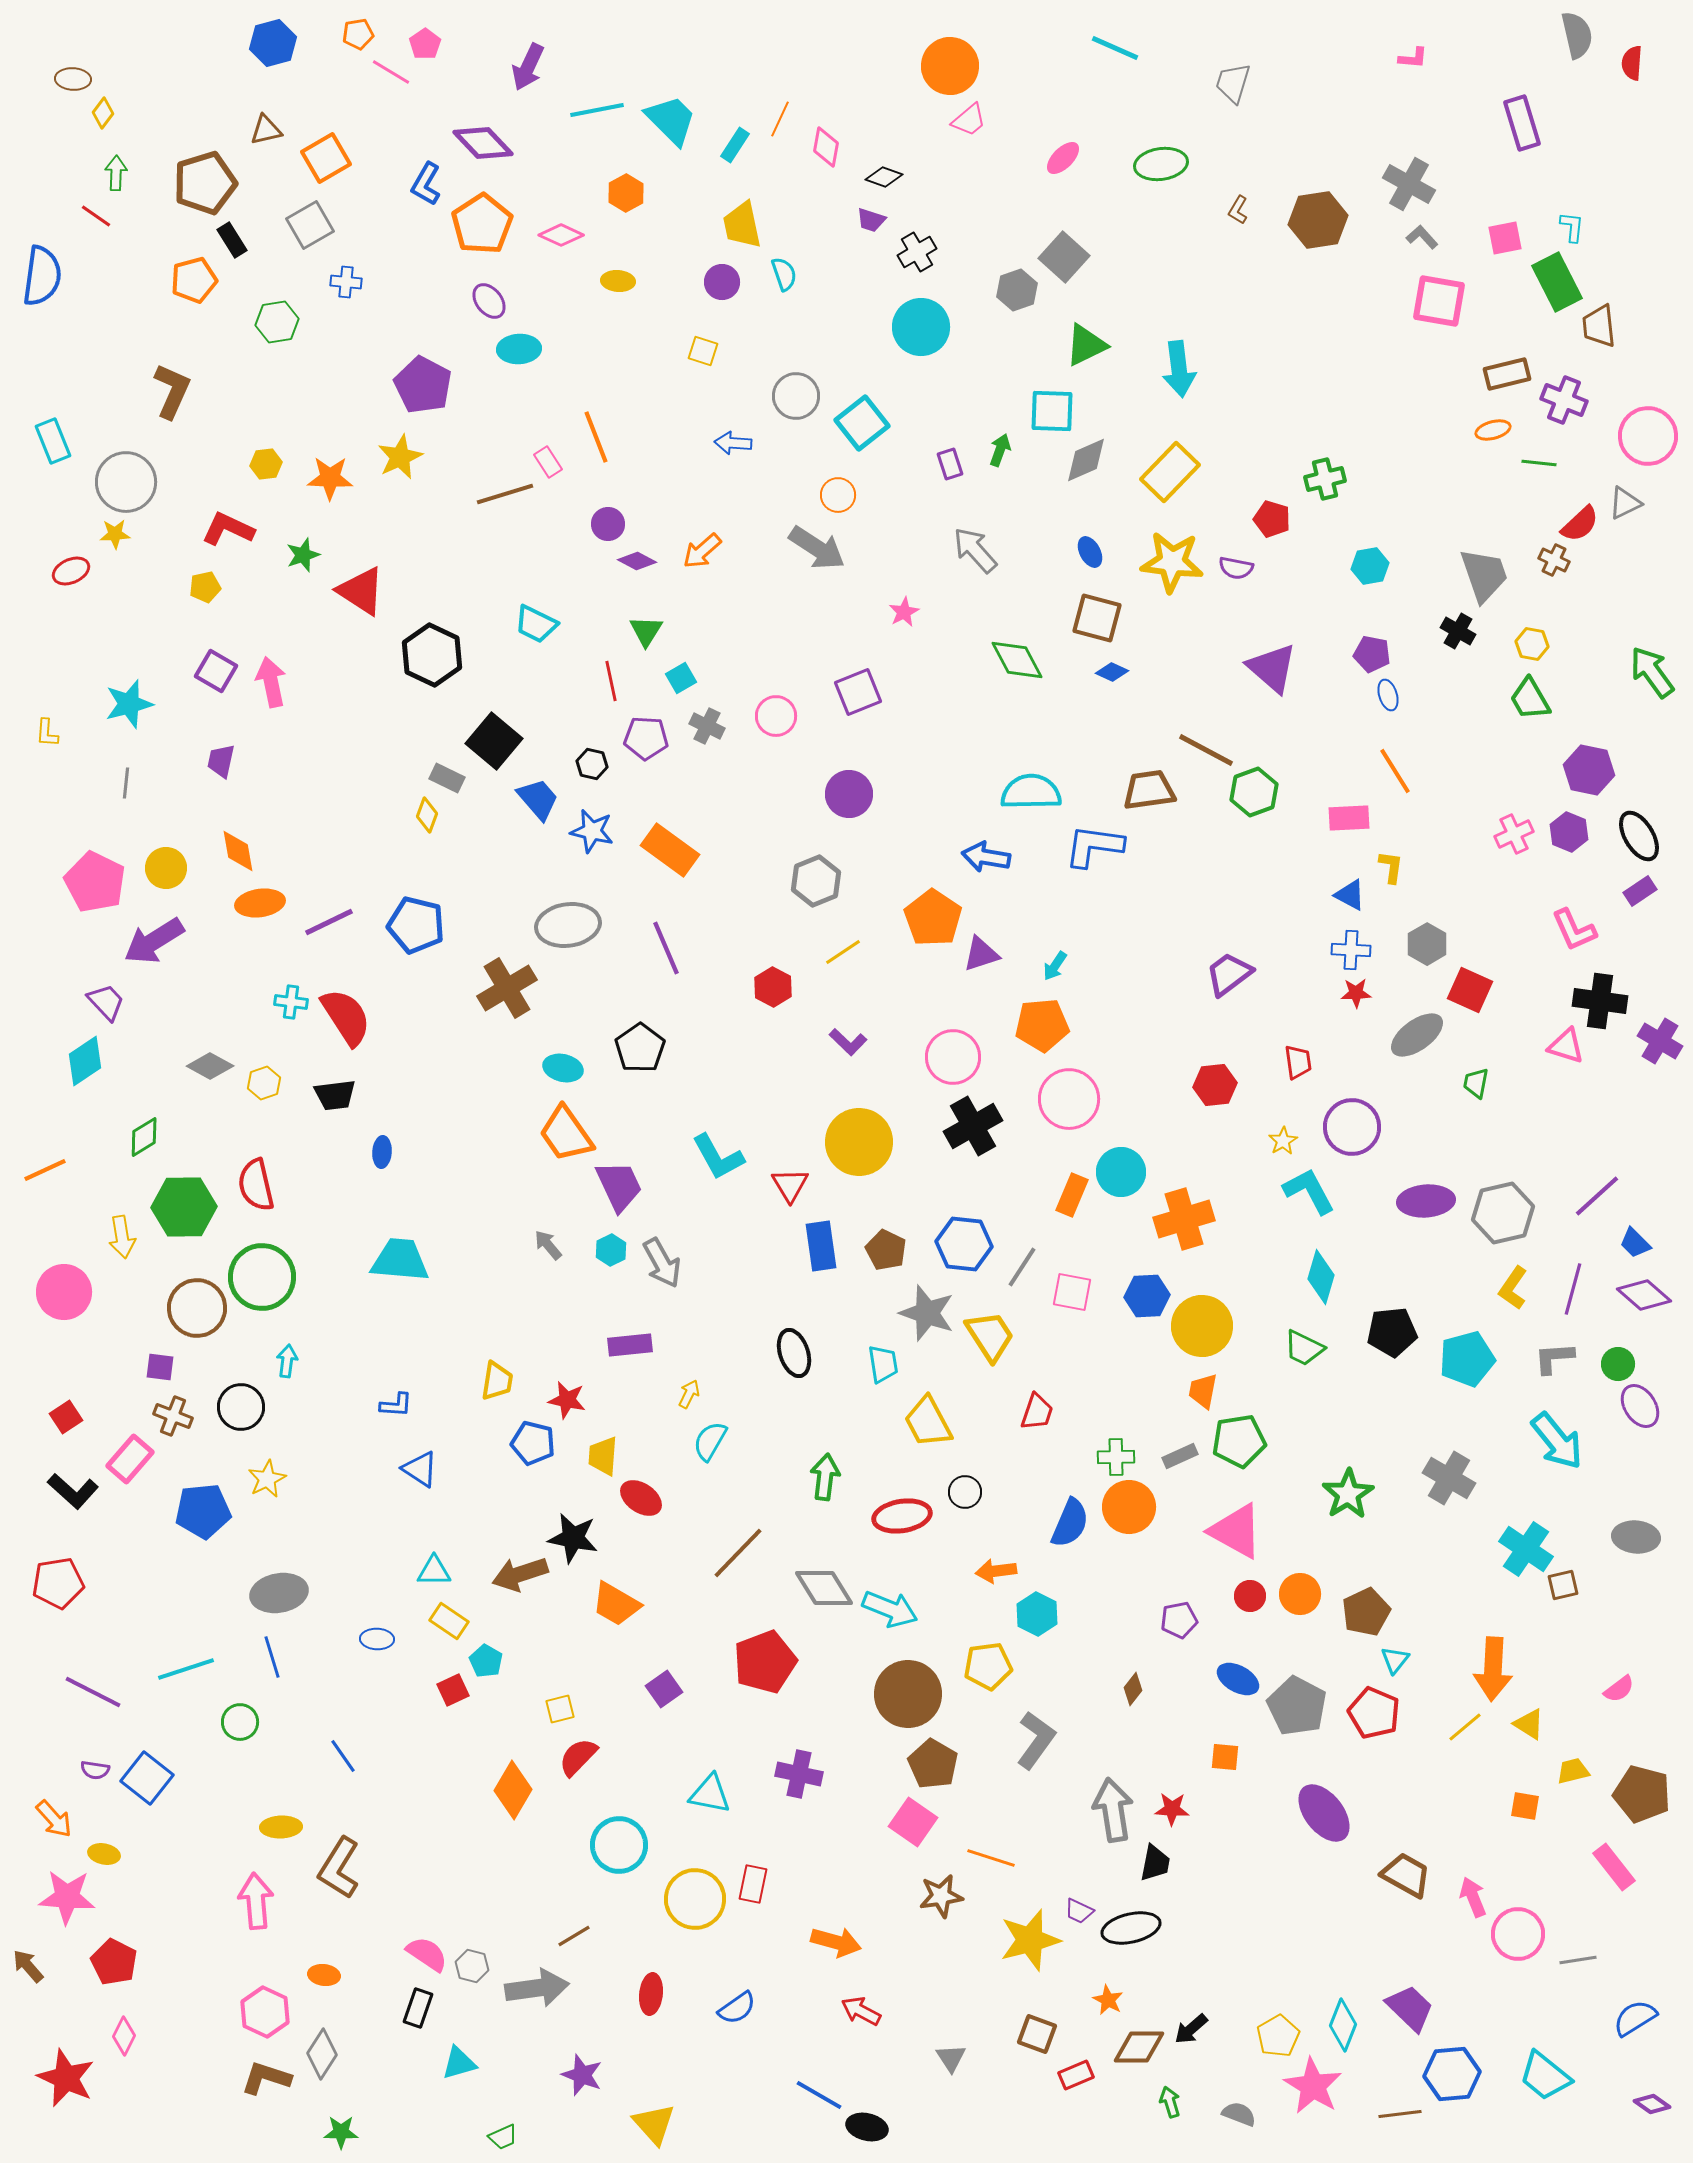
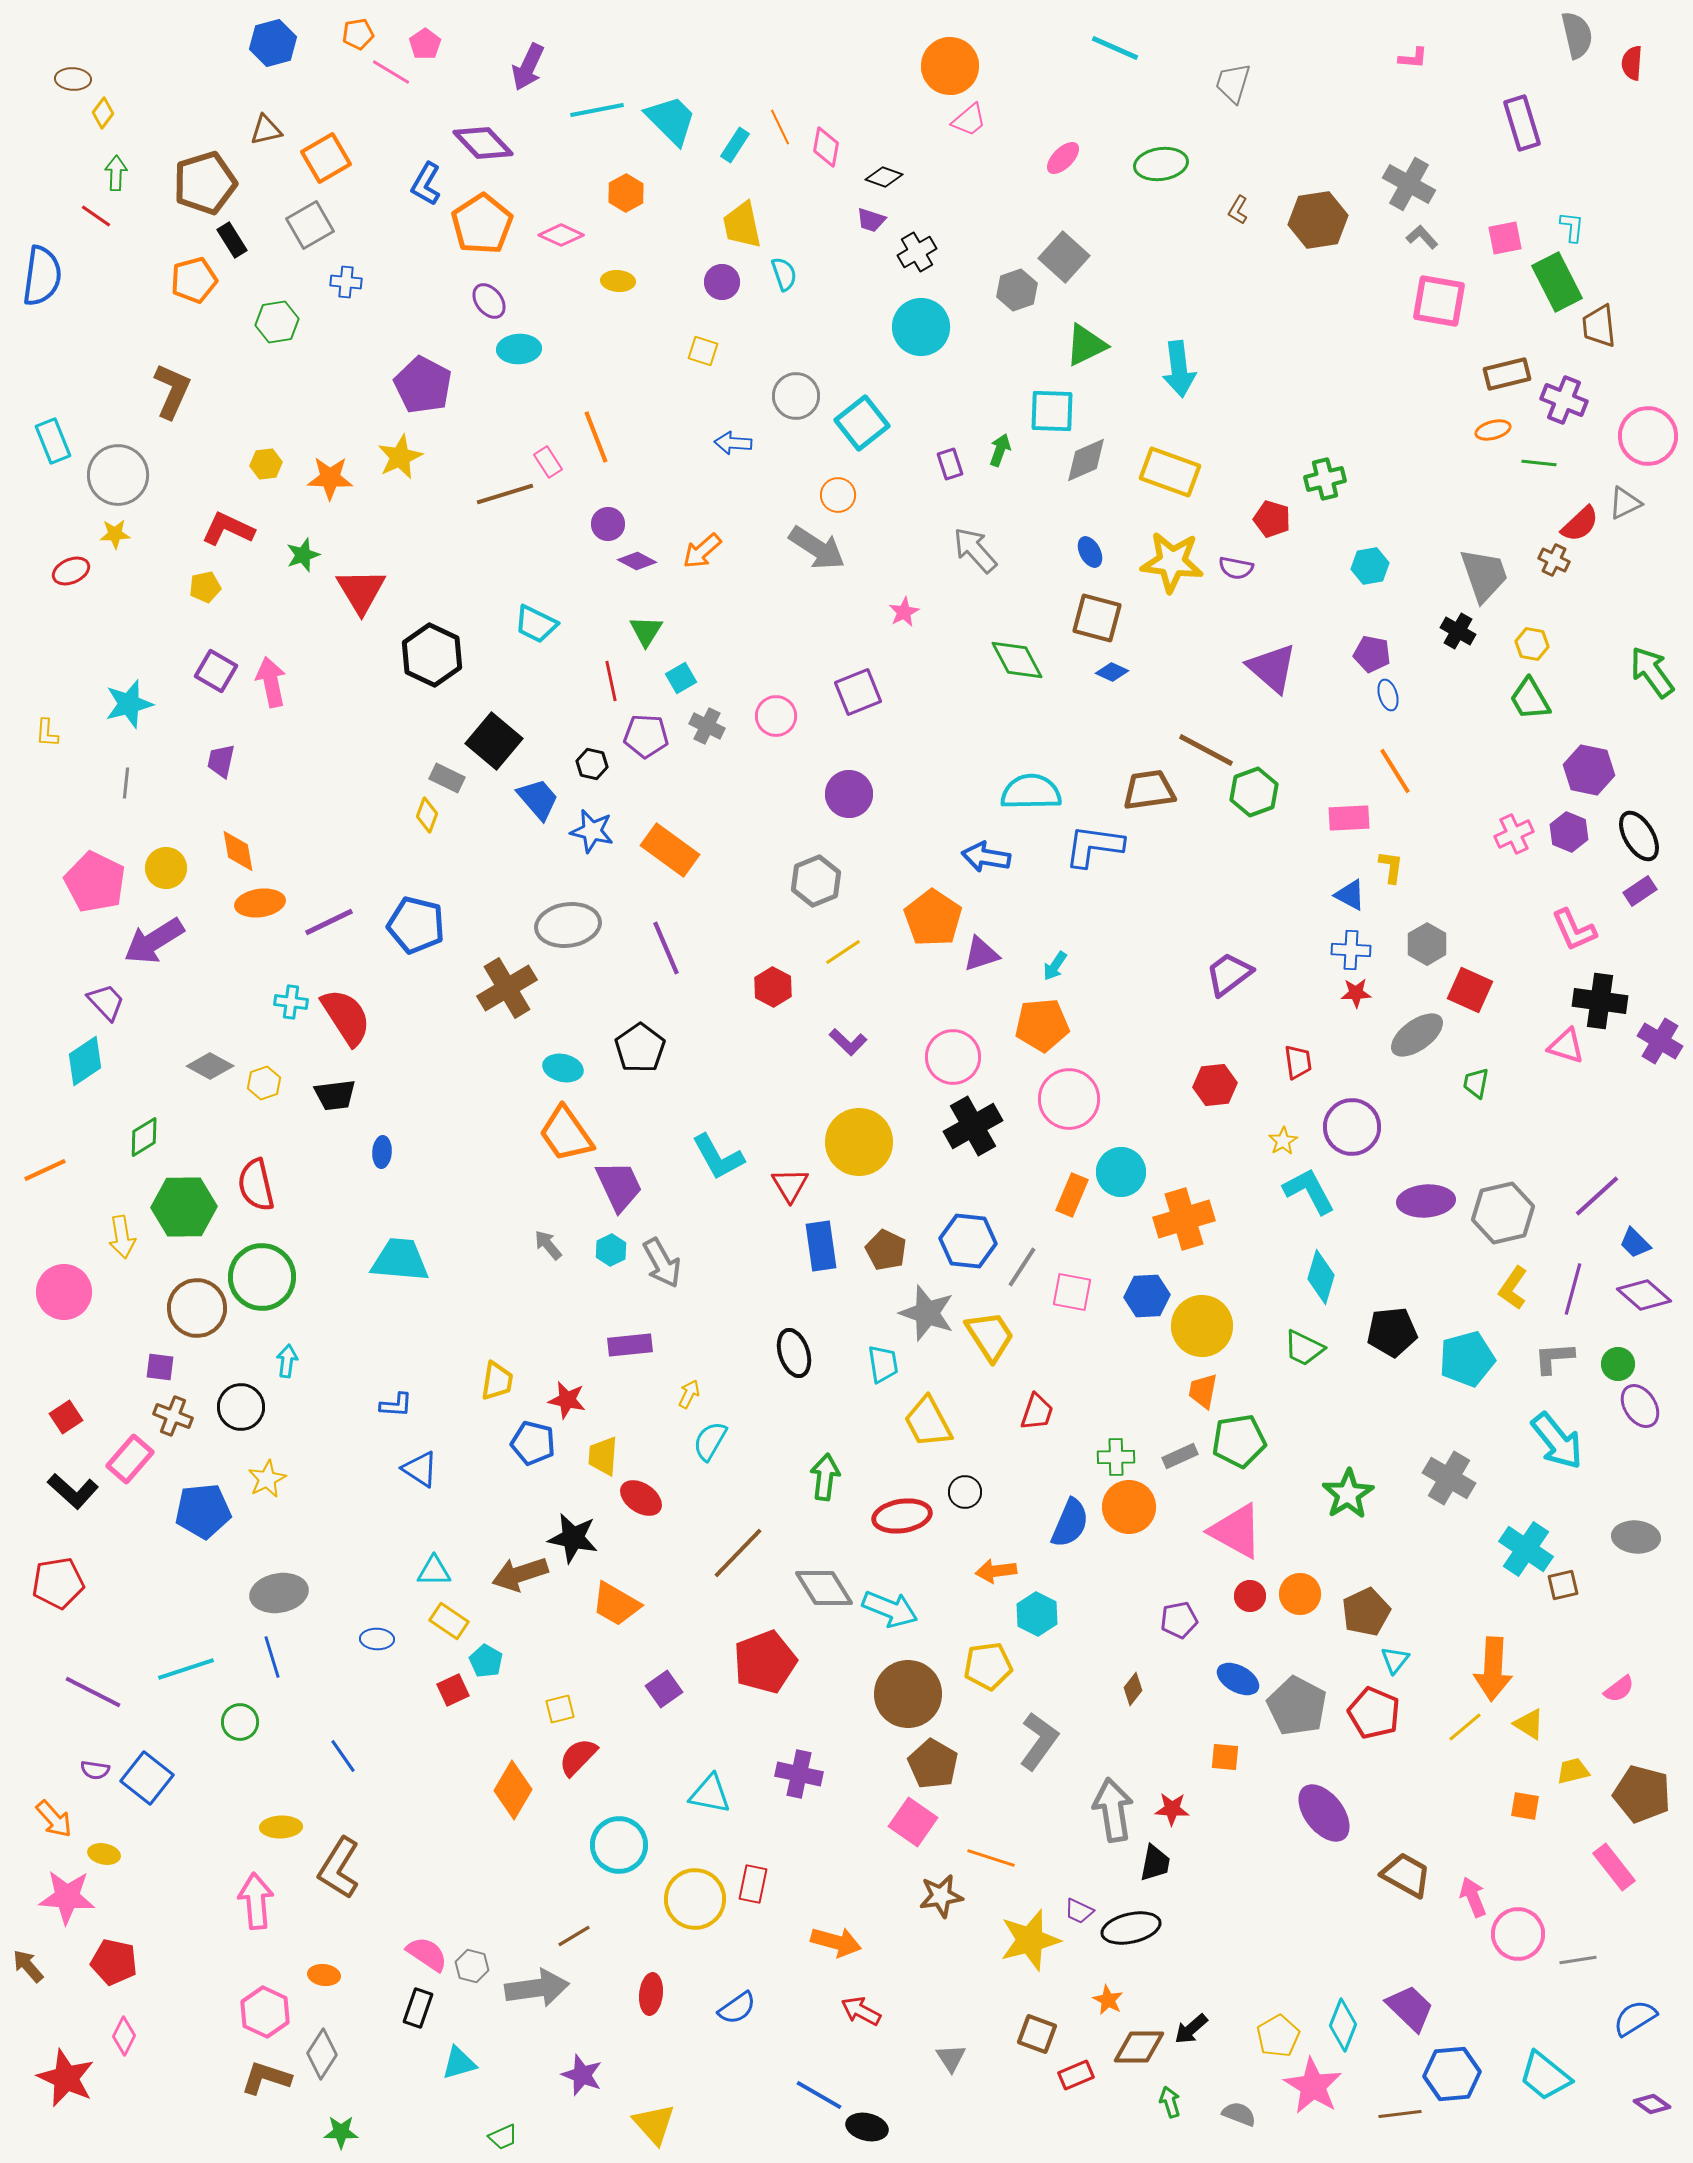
orange line at (780, 119): moved 8 px down; rotated 51 degrees counterclockwise
yellow rectangle at (1170, 472): rotated 66 degrees clockwise
gray circle at (126, 482): moved 8 px left, 7 px up
red triangle at (361, 591): rotated 26 degrees clockwise
purple pentagon at (646, 738): moved 2 px up
blue hexagon at (964, 1244): moved 4 px right, 3 px up
gray L-shape at (1036, 1740): moved 3 px right, 1 px down
red pentagon at (114, 1962): rotated 15 degrees counterclockwise
